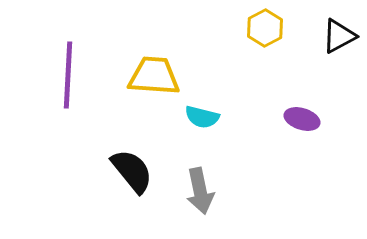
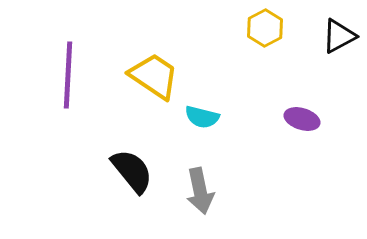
yellow trapezoid: rotated 30 degrees clockwise
